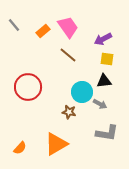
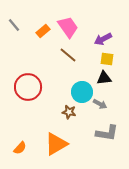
black triangle: moved 3 px up
